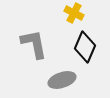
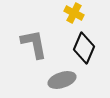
black diamond: moved 1 px left, 1 px down
